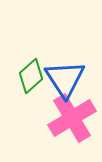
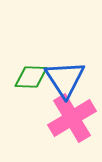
green diamond: moved 1 px down; rotated 44 degrees clockwise
